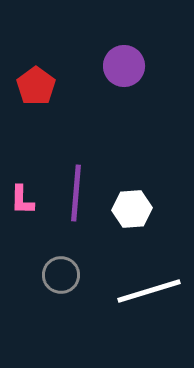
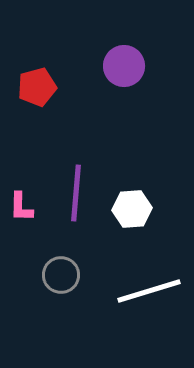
red pentagon: moved 1 px right, 1 px down; rotated 21 degrees clockwise
pink L-shape: moved 1 px left, 7 px down
